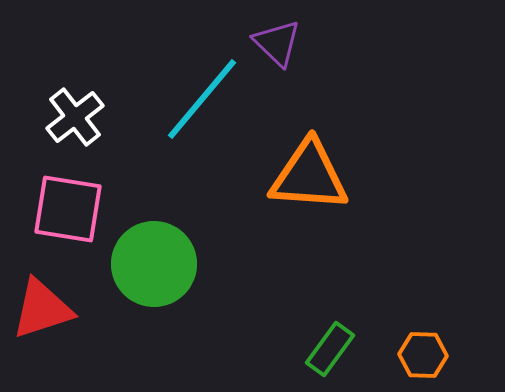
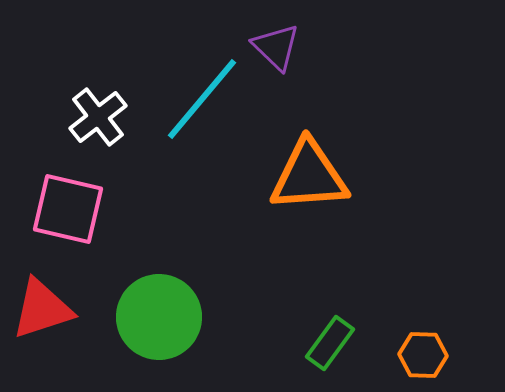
purple triangle: moved 1 px left, 4 px down
white cross: moved 23 px right
orange triangle: rotated 8 degrees counterclockwise
pink square: rotated 4 degrees clockwise
green circle: moved 5 px right, 53 px down
green rectangle: moved 6 px up
